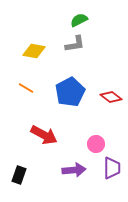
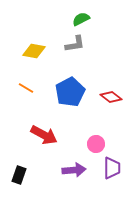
green semicircle: moved 2 px right, 1 px up
